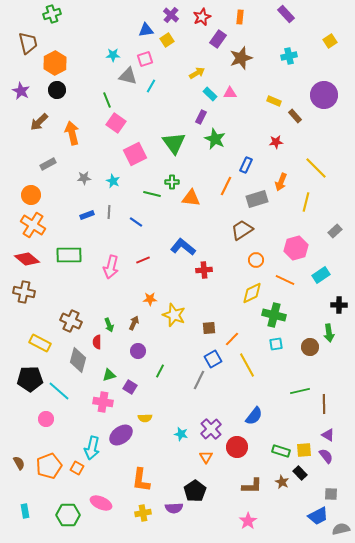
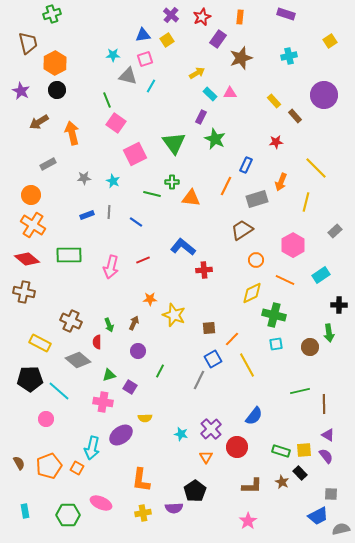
purple rectangle at (286, 14): rotated 30 degrees counterclockwise
blue triangle at (146, 30): moved 3 px left, 5 px down
yellow rectangle at (274, 101): rotated 24 degrees clockwise
brown arrow at (39, 122): rotated 12 degrees clockwise
pink hexagon at (296, 248): moved 3 px left, 3 px up; rotated 15 degrees counterclockwise
gray diamond at (78, 360): rotated 65 degrees counterclockwise
